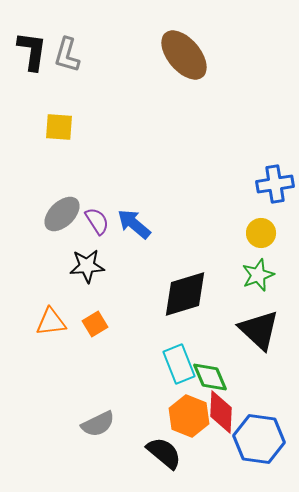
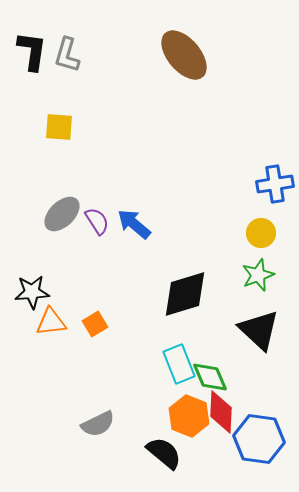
black star: moved 55 px left, 26 px down
